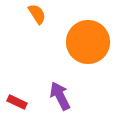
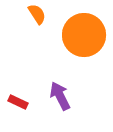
orange circle: moved 4 px left, 7 px up
red rectangle: moved 1 px right
